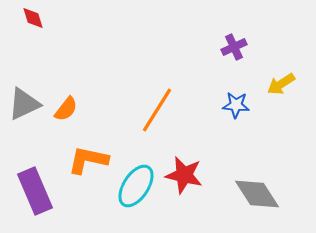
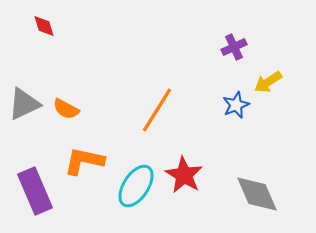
red diamond: moved 11 px right, 8 px down
yellow arrow: moved 13 px left, 2 px up
blue star: rotated 28 degrees counterclockwise
orange semicircle: rotated 80 degrees clockwise
orange L-shape: moved 4 px left, 1 px down
red star: rotated 18 degrees clockwise
gray diamond: rotated 9 degrees clockwise
